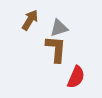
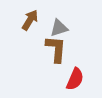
red semicircle: moved 1 px left, 2 px down
